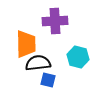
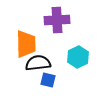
purple cross: moved 2 px right, 1 px up
cyan hexagon: rotated 20 degrees clockwise
